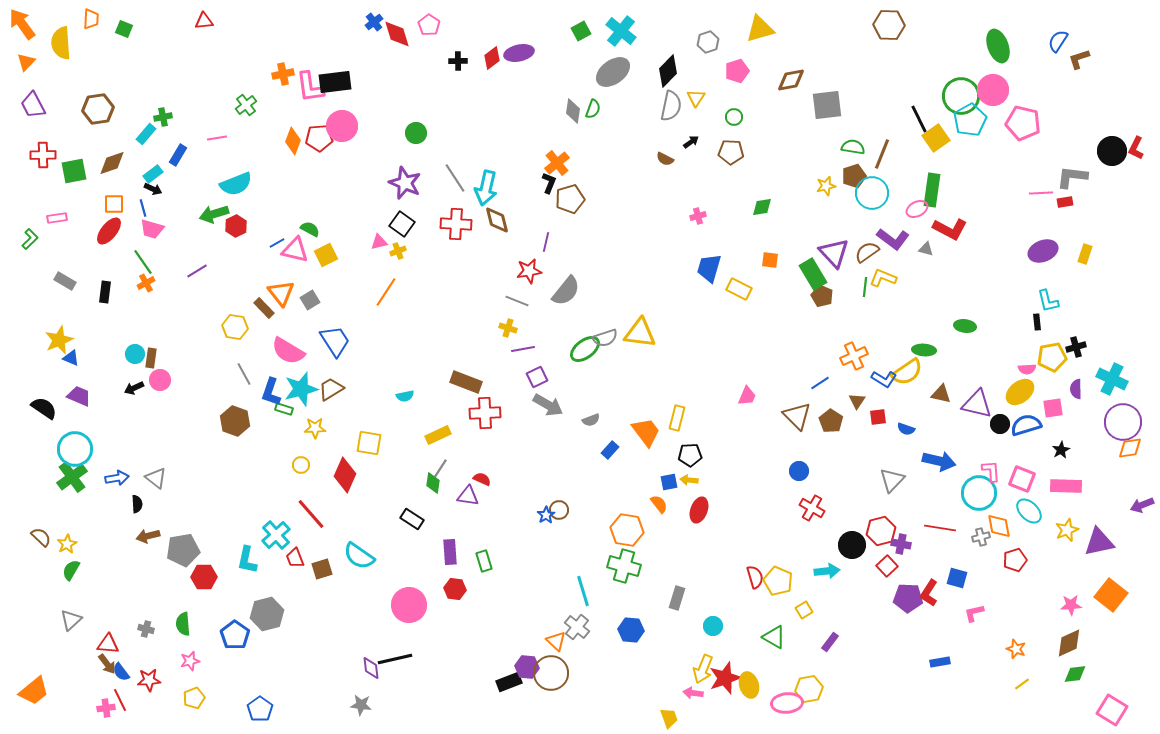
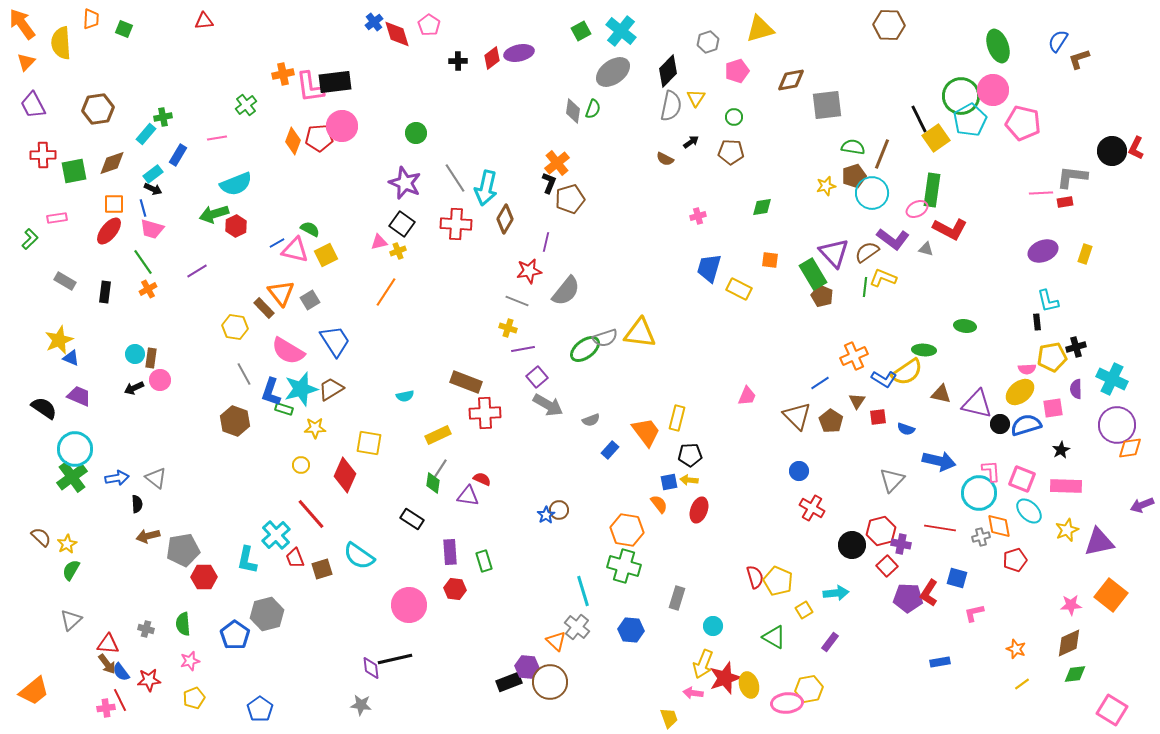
brown diamond at (497, 220): moved 8 px right, 1 px up; rotated 44 degrees clockwise
orange cross at (146, 283): moved 2 px right, 6 px down
purple square at (537, 377): rotated 15 degrees counterclockwise
purple circle at (1123, 422): moved 6 px left, 3 px down
cyan arrow at (827, 571): moved 9 px right, 22 px down
yellow arrow at (703, 669): moved 5 px up
brown circle at (551, 673): moved 1 px left, 9 px down
